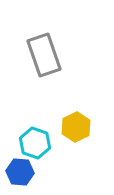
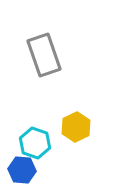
blue hexagon: moved 2 px right, 2 px up
